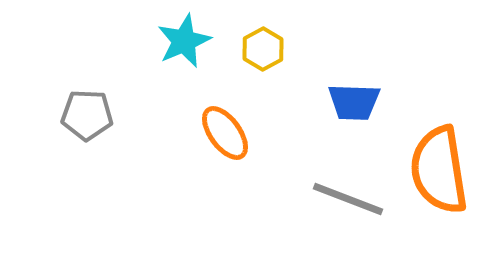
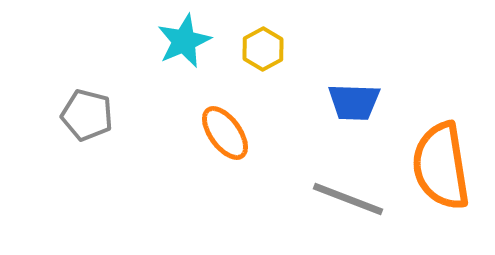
gray pentagon: rotated 12 degrees clockwise
orange semicircle: moved 2 px right, 4 px up
